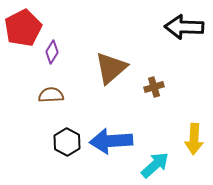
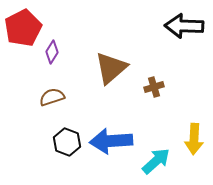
black arrow: moved 1 px up
brown semicircle: moved 1 px right, 2 px down; rotated 15 degrees counterclockwise
black hexagon: rotated 8 degrees counterclockwise
cyan arrow: moved 1 px right, 4 px up
